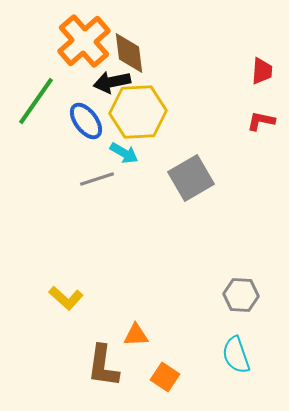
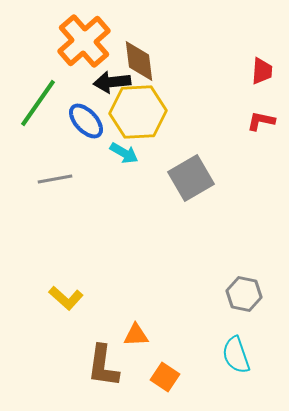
brown diamond: moved 10 px right, 8 px down
black arrow: rotated 6 degrees clockwise
green line: moved 2 px right, 2 px down
blue ellipse: rotated 6 degrees counterclockwise
gray line: moved 42 px left; rotated 8 degrees clockwise
gray hexagon: moved 3 px right, 1 px up; rotated 8 degrees clockwise
